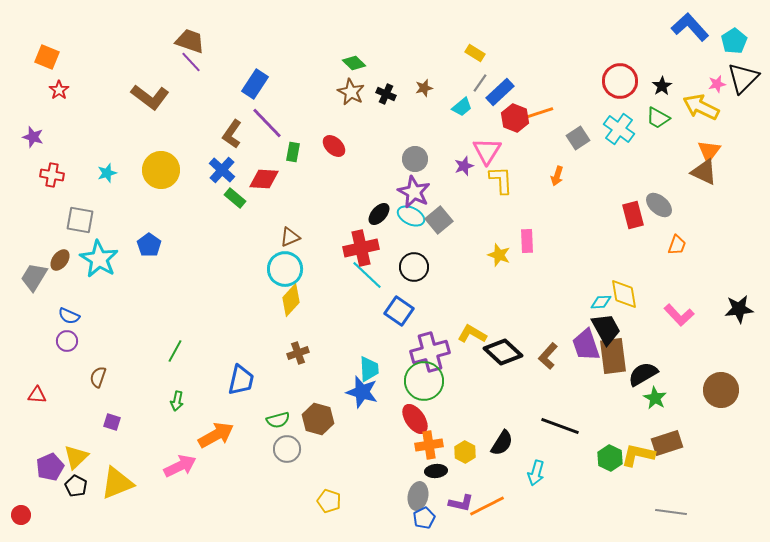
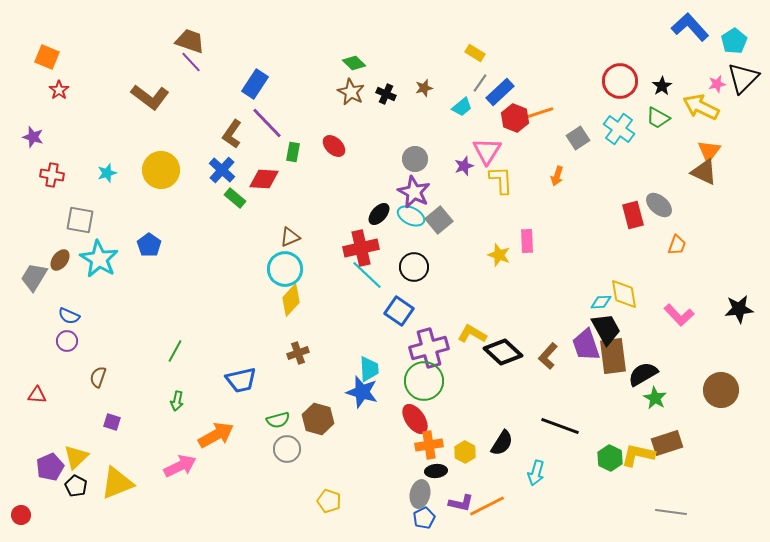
purple cross at (430, 352): moved 1 px left, 4 px up
blue trapezoid at (241, 380): rotated 64 degrees clockwise
gray ellipse at (418, 496): moved 2 px right, 2 px up
